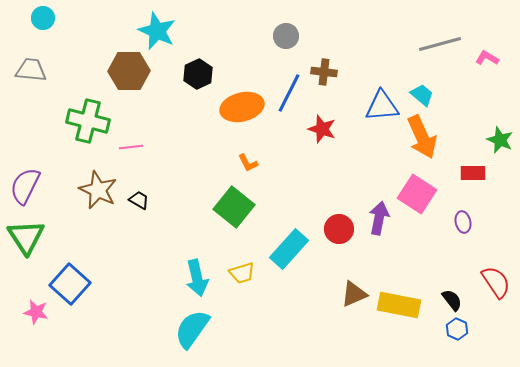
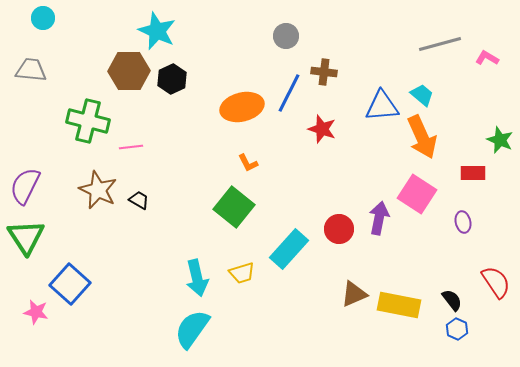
black hexagon: moved 26 px left, 5 px down
